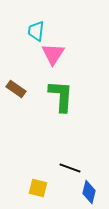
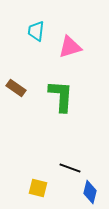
pink triangle: moved 17 px right, 7 px up; rotated 40 degrees clockwise
brown rectangle: moved 1 px up
blue diamond: moved 1 px right
